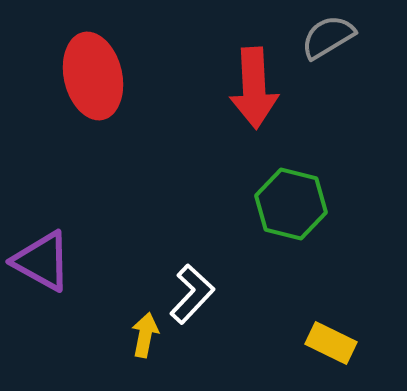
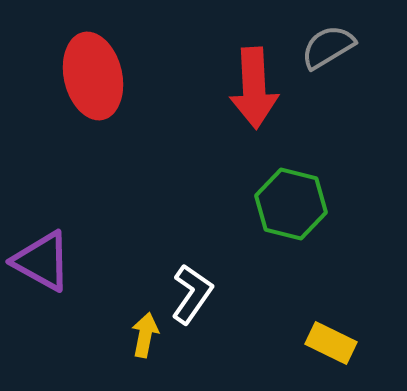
gray semicircle: moved 10 px down
white L-shape: rotated 8 degrees counterclockwise
